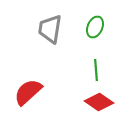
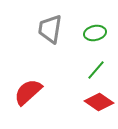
green ellipse: moved 6 px down; rotated 55 degrees clockwise
green line: rotated 45 degrees clockwise
